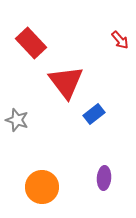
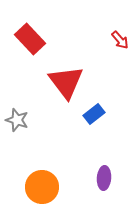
red rectangle: moved 1 px left, 4 px up
